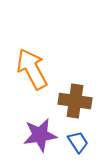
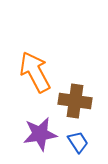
orange arrow: moved 3 px right, 3 px down
purple star: moved 1 px up
